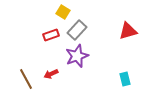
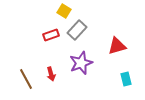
yellow square: moved 1 px right, 1 px up
red triangle: moved 11 px left, 15 px down
purple star: moved 4 px right, 7 px down
red arrow: rotated 80 degrees counterclockwise
cyan rectangle: moved 1 px right
